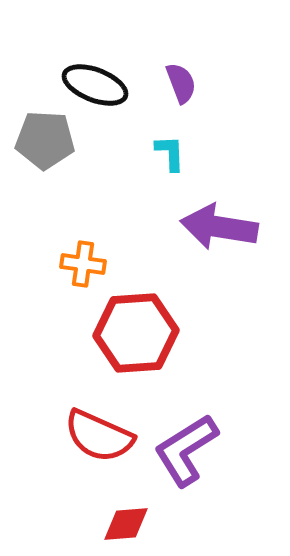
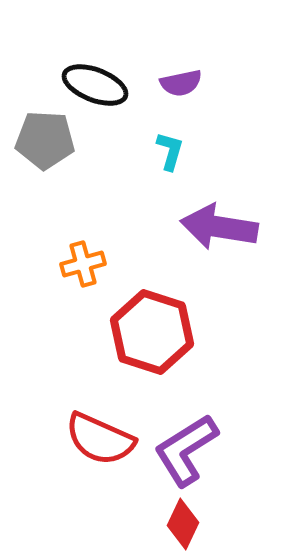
purple semicircle: rotated 99 degrees clockwise
cyan L-shape: moved 2 px up; rotated 18 degrees clockwise
orange cross: rotated 24 degrees counterclockwise
red hexagon: moved 16 px right, 1 px up; rotated 22 degrees clockwise
red semicircle: moved 1 px right, 3 px down
red diamond: moved 57 px right; rotated 60 degrees counterclockwise
